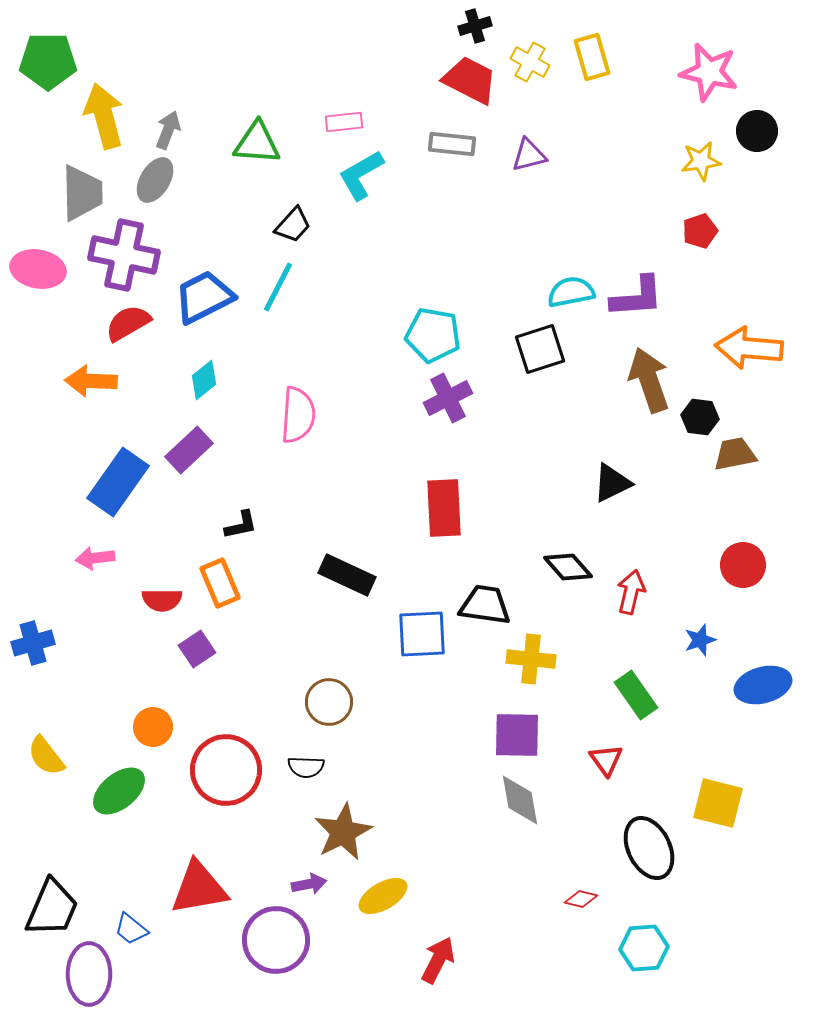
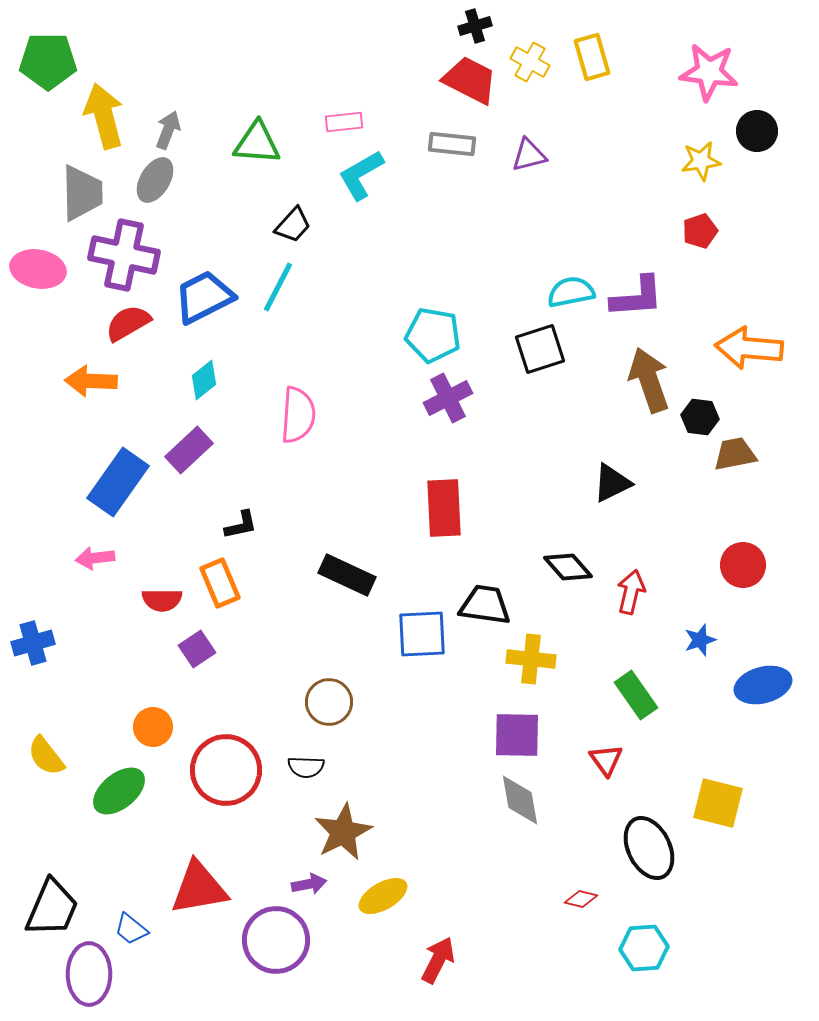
pink star at (709, 72): rotated 6 degrees counterclockwise
